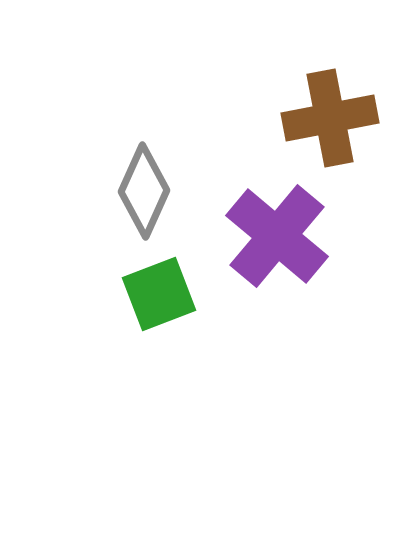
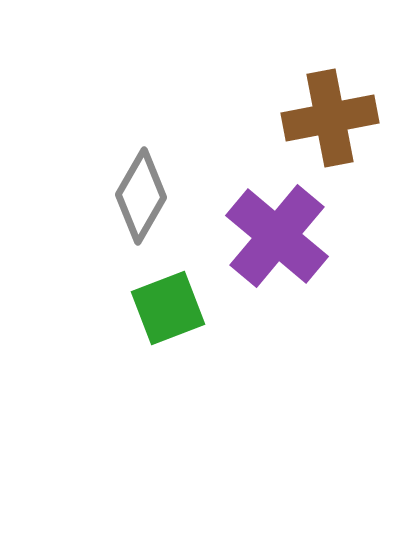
gray diamond: moved 3 px left, 5 px down; rotated 6 degrees clockwise
green square: moved 9 px right, 14 px down
